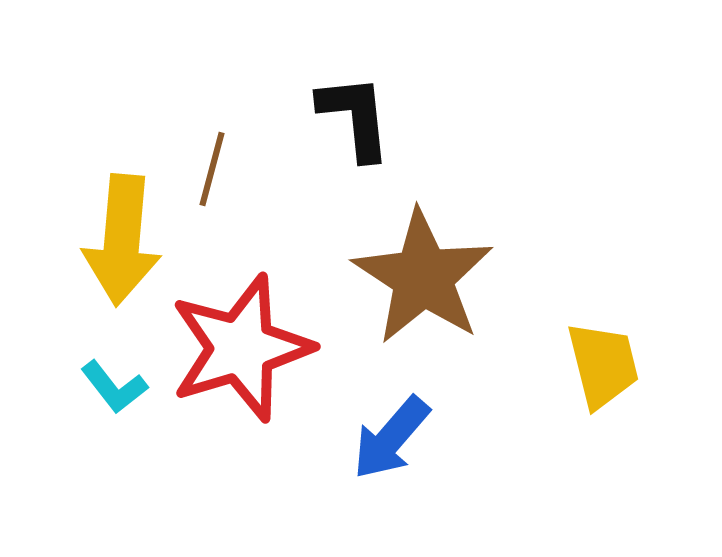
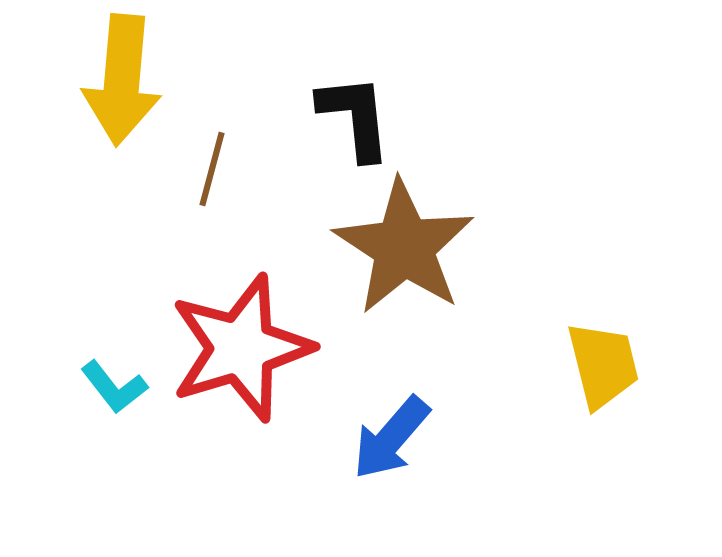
yellow arrow: moved 160 px up
brown star: moved 19 px left, 30 px up
